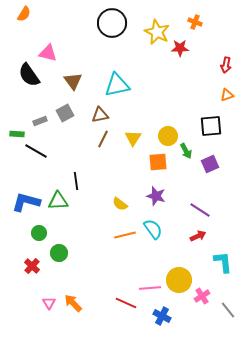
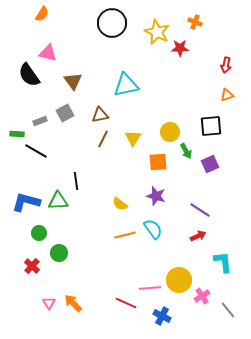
orange semicircle at (24, 14): moved 18 px right
cyan triangle at (117, 85): moved 9 px right
yellow circle at (168, 136): moved 2 px right, 4 px up
